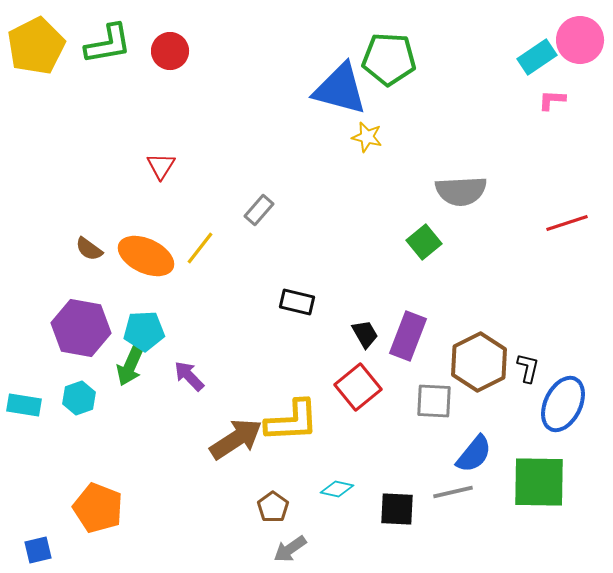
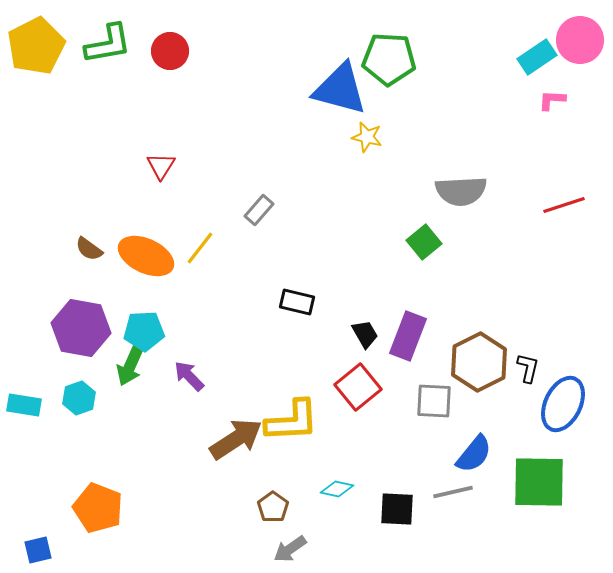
red line at (567, 223): moved 3 px left, 18 px up
